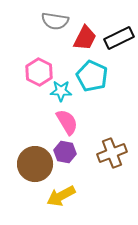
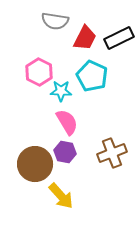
yellow arrow: rotated 104 degrees counterclockwise
